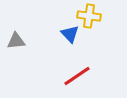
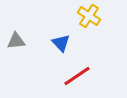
yellow cross: rotated 25 degrees clockwise
blue triangle: moved 9 px left, 9 px down
